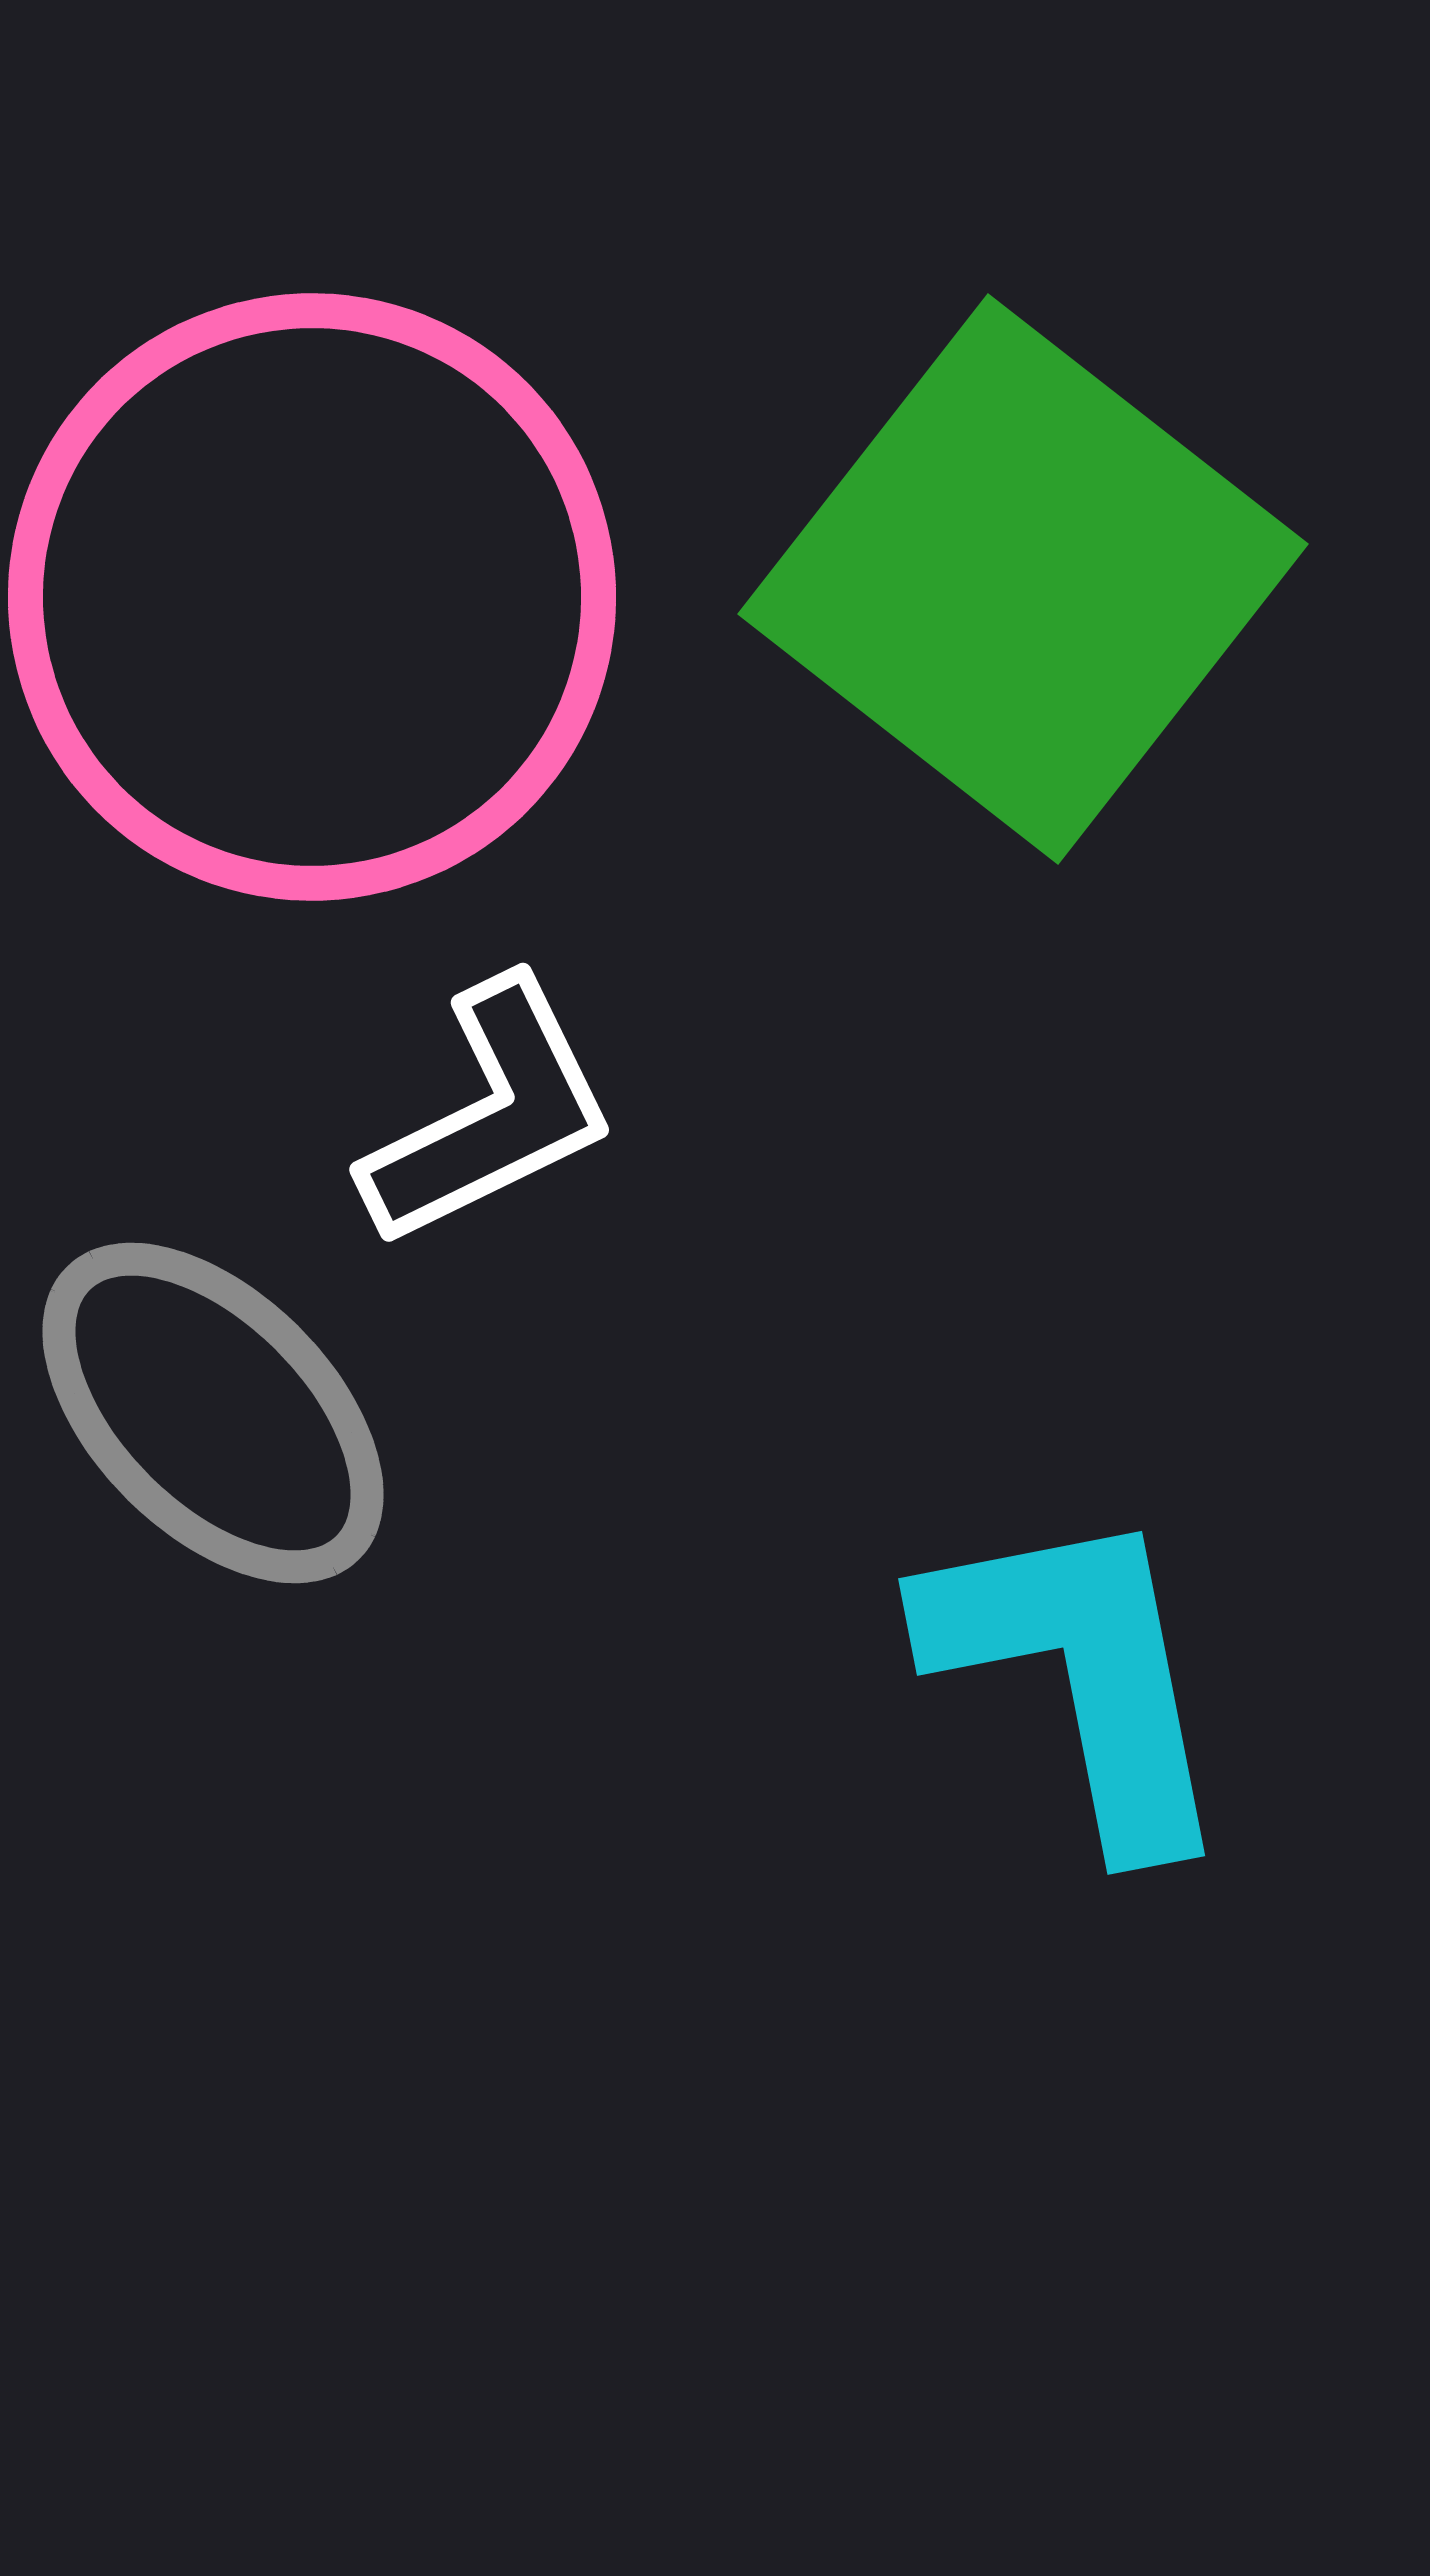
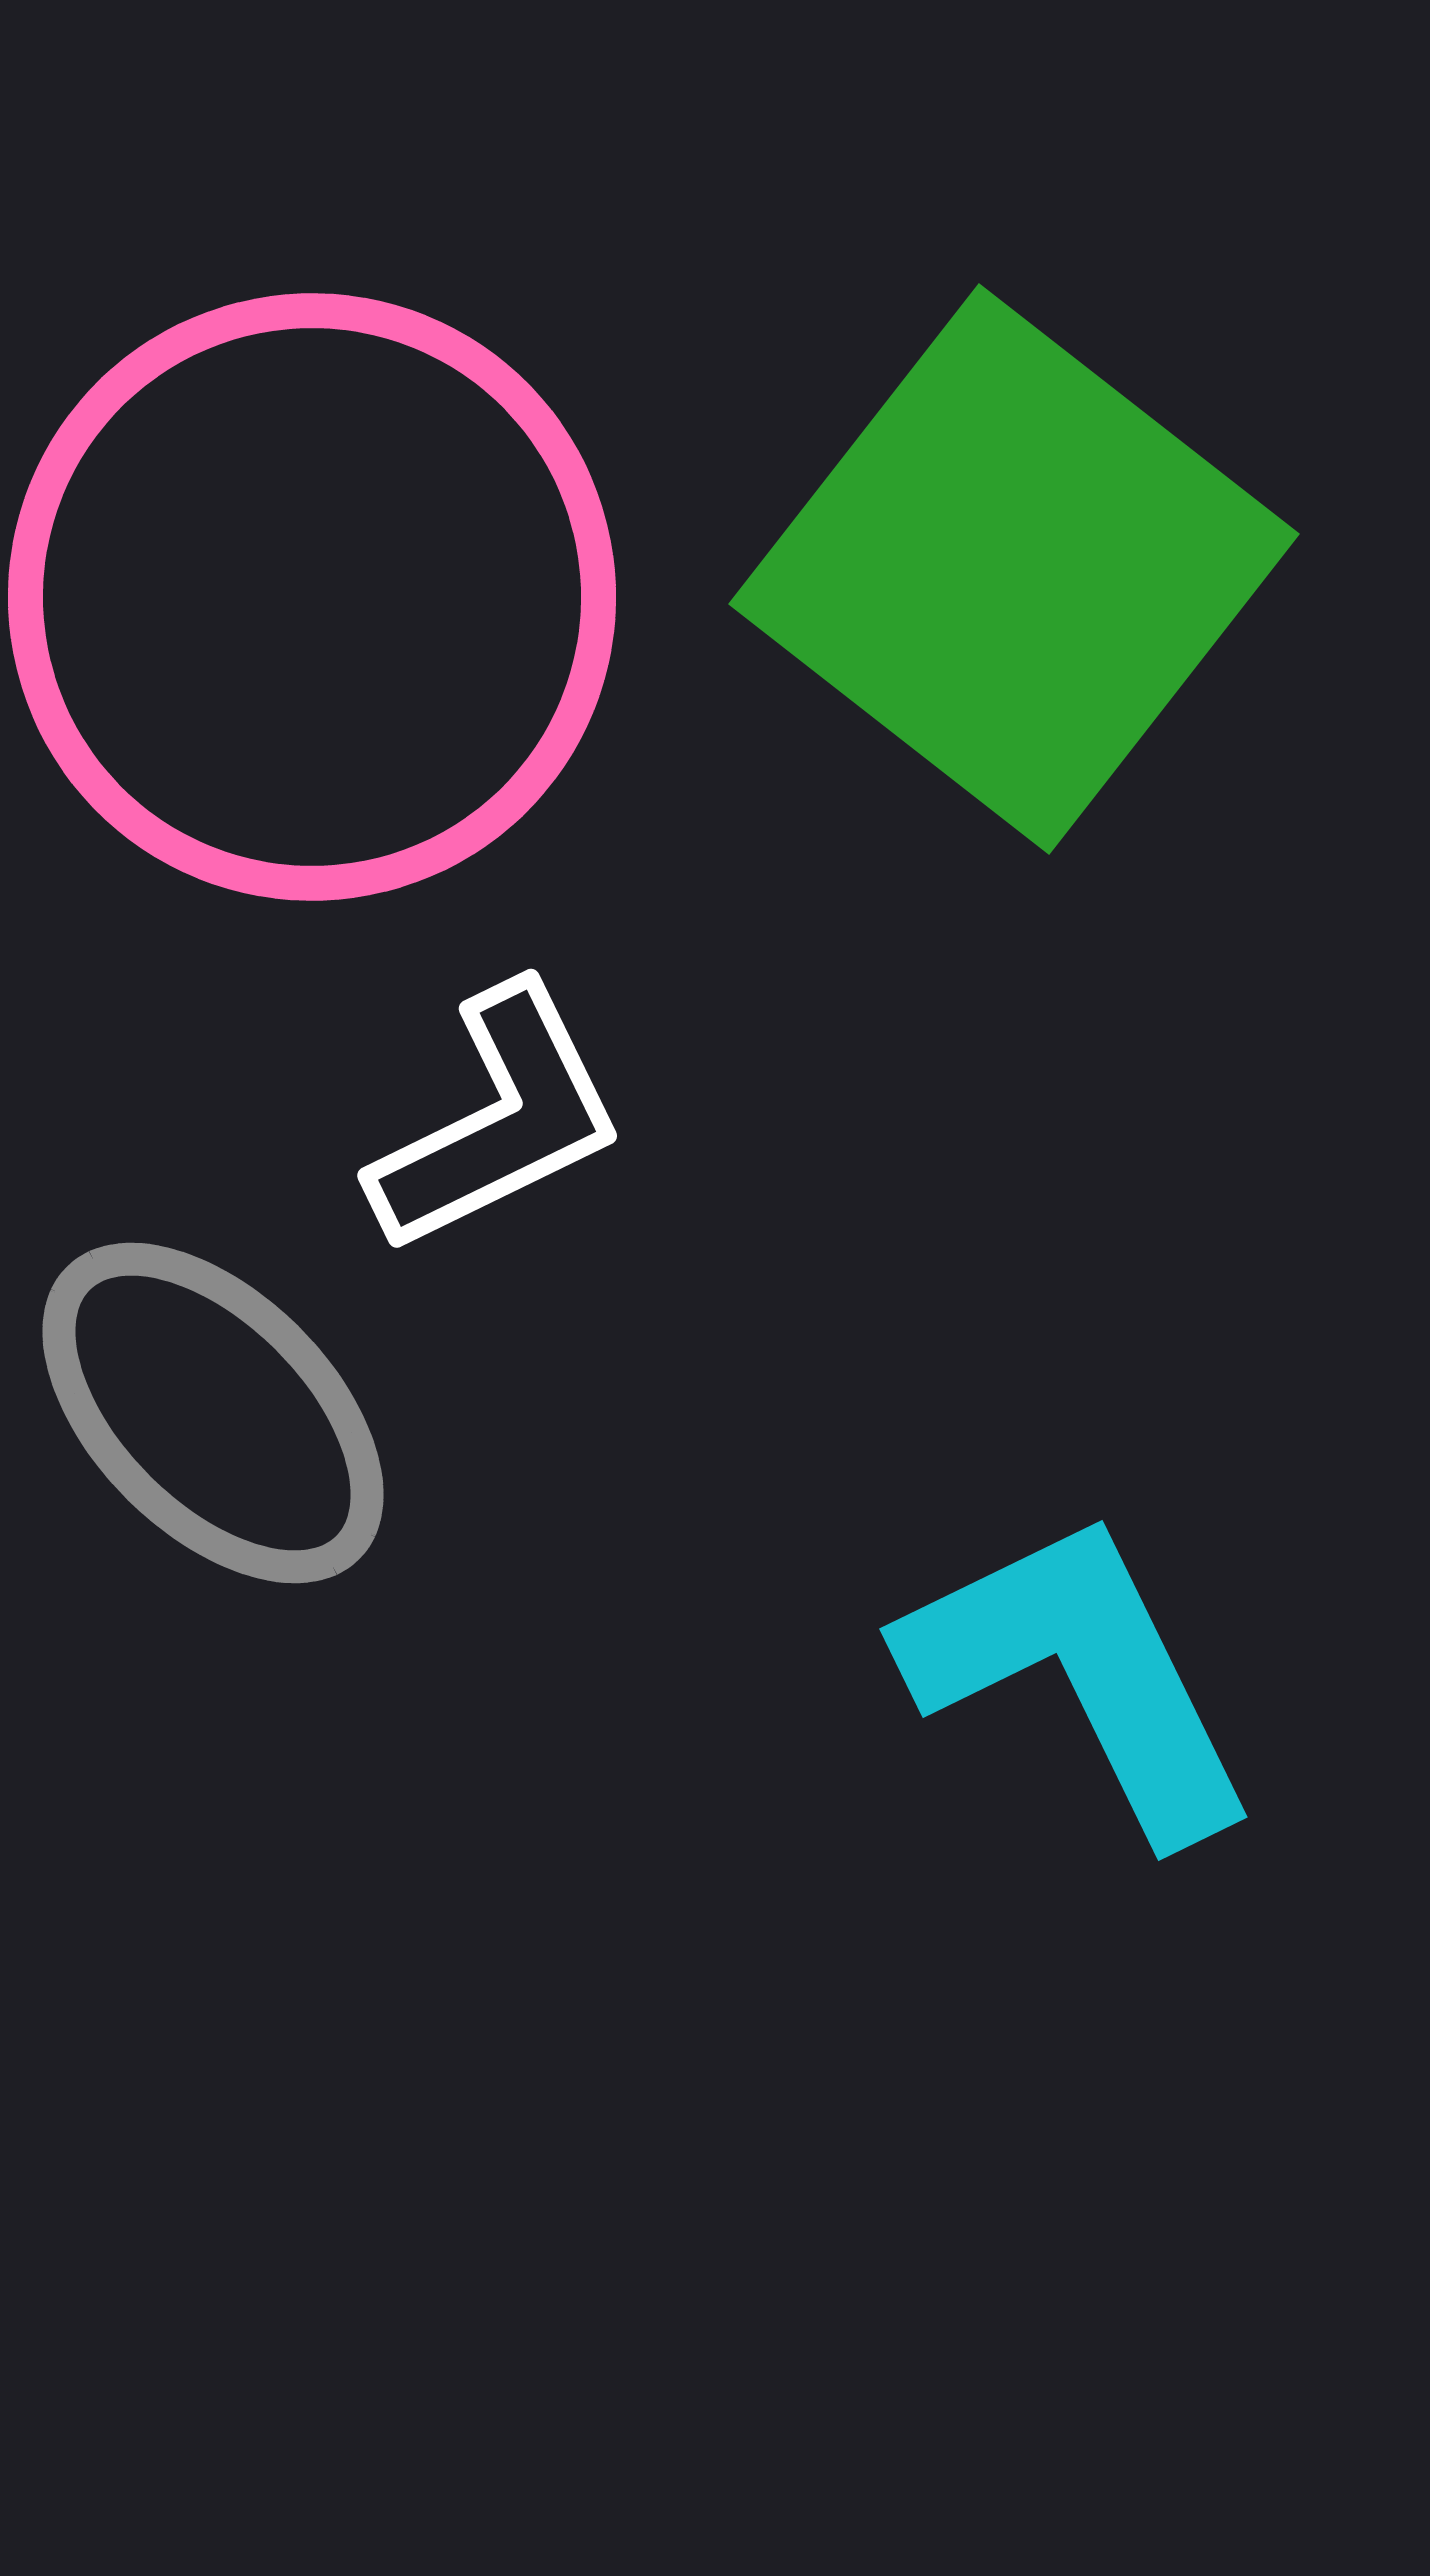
green square: moved 9 px left, 10 px up
white L-shape: moved 8 px right, 6 px down
cyan L-shape: rotated 15 degrees counterclockwise
